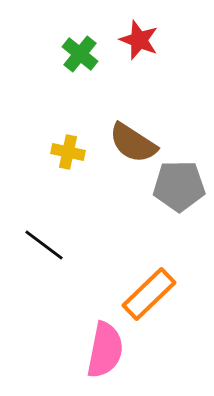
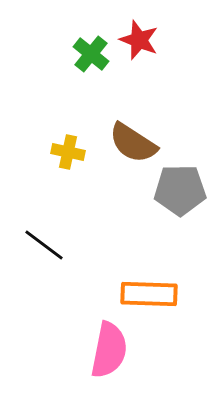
green cross: moved 11 px right
gray pentagon: moved 1 px right, 4 px down
orange rectangle: rotated 46 degrees clockwise
pink semicircle: moved 4 px right
